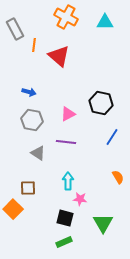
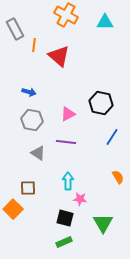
orange cross: moved 2 px up
